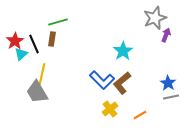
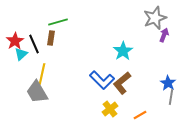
purple arrow: moved 2 px left
brown rectangle: moved 1 px left, 1 px up
gray line: rotated 70 degrees counterclockwise
